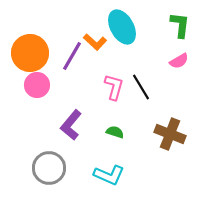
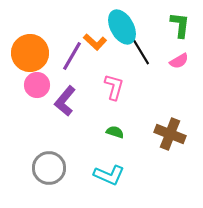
black line: moved 35 px up
purple L-shape: moved 6 px left, 24 px up
